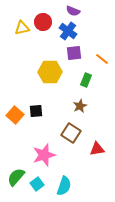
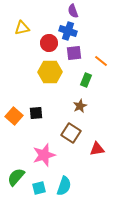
purple semicircle: rotated 48 degrees clockwise
red circle: moved 6 px right, 21 px down
blue cross: rotated 18 degrees counterclockwise
orange line: moved 1 px left, 2 px down
black square: moved 2 px down
orange square: moved 1 px left, 1 px down
cyan square: moved 2 px right, 4 px down; rotated 24 degrees clockwise
